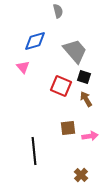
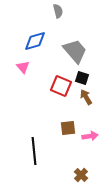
black square: moved 2 px left, 1 px down
brown arrow: moved 2 px up
